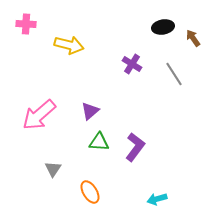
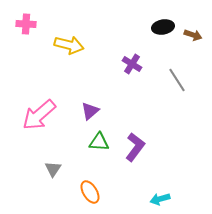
brown arrow: moved 3 px up; rotated 144 degrees clockwise
gray line: moved 3 px right, 6 px down
cyan arrow: moved 3 px right
